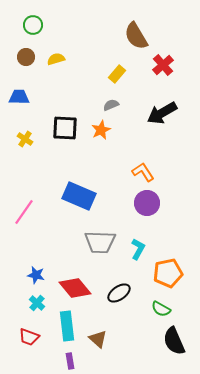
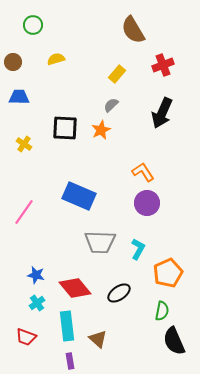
brown semicircle: moved 3 px left, 6 px up
brown circle: moved 13 px left, 5 px down
red cross: rotated 20 degrees clockwise
gray semicircle: rotated 21 degrees counterclockwise
black arrow: rotated 36 degrees counterclockwise
yellow cross: moved 1 px left, 5 px down
orange pentagon: rotated 12 degrees counterclockwise
cyan cross: rotated 14 degrees clockwise
green semicircle: moved 1 px right, 2 px down; rotated 108 degrees counterclockwise
red trapezoid: moved 3 px left
